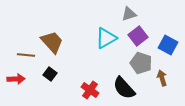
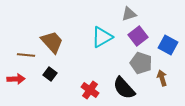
cyan triangle: moved 4 px left, 1 px up
